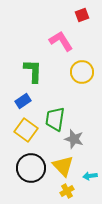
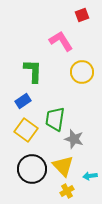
black circle: moved 1 px right, 1 px down
